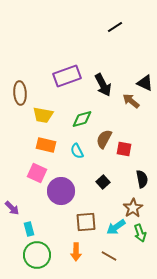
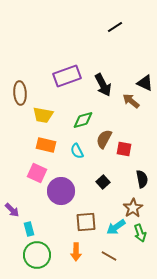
green diamond: moved 1 px right, 1 px down
purple arrow: moved 2 px down
